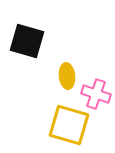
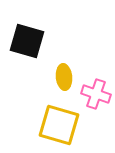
yellow ellipse: moved 3 px left, 1 px down
yellow square: moved 10 px left
